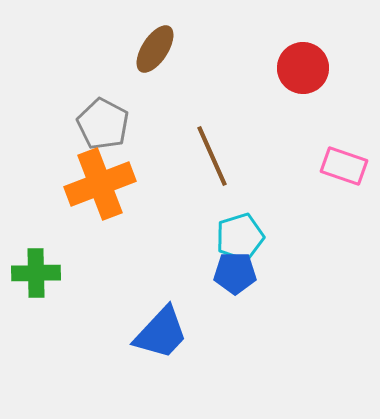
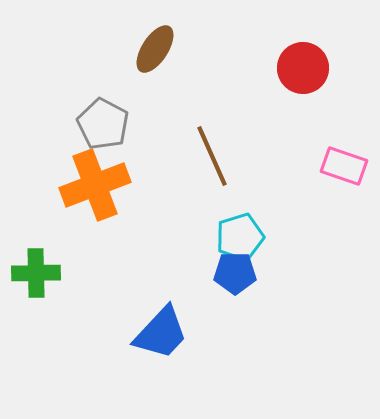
orange cross: moved 5 px left, 1 px down
